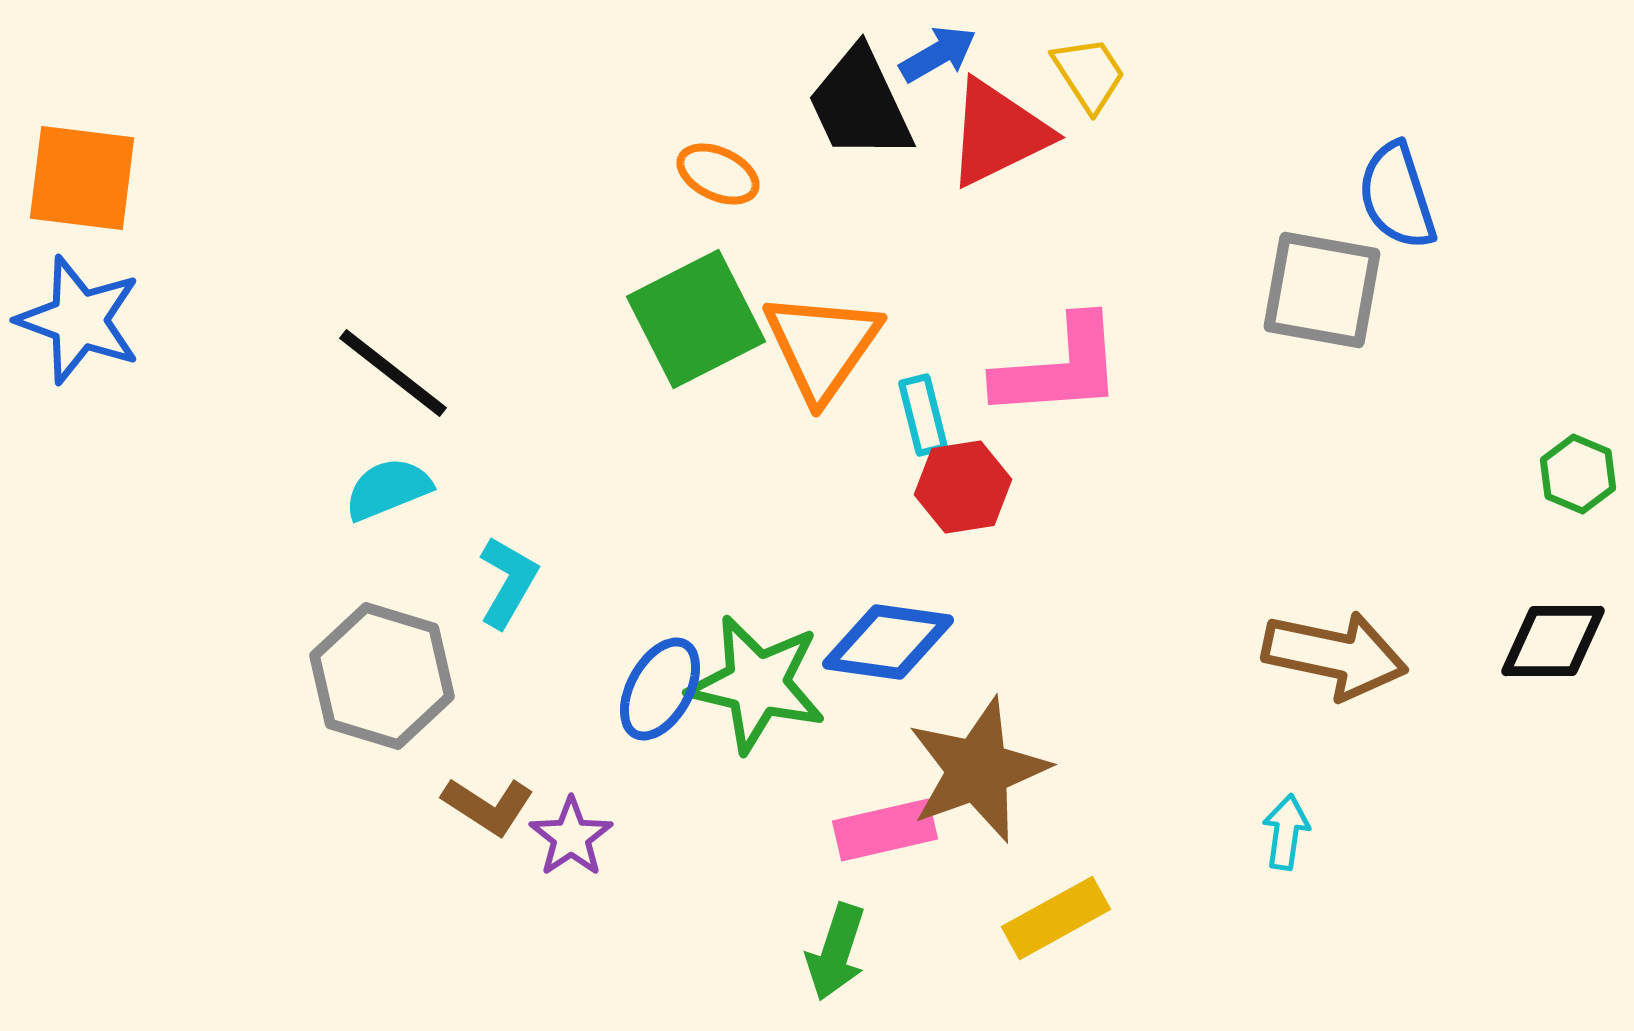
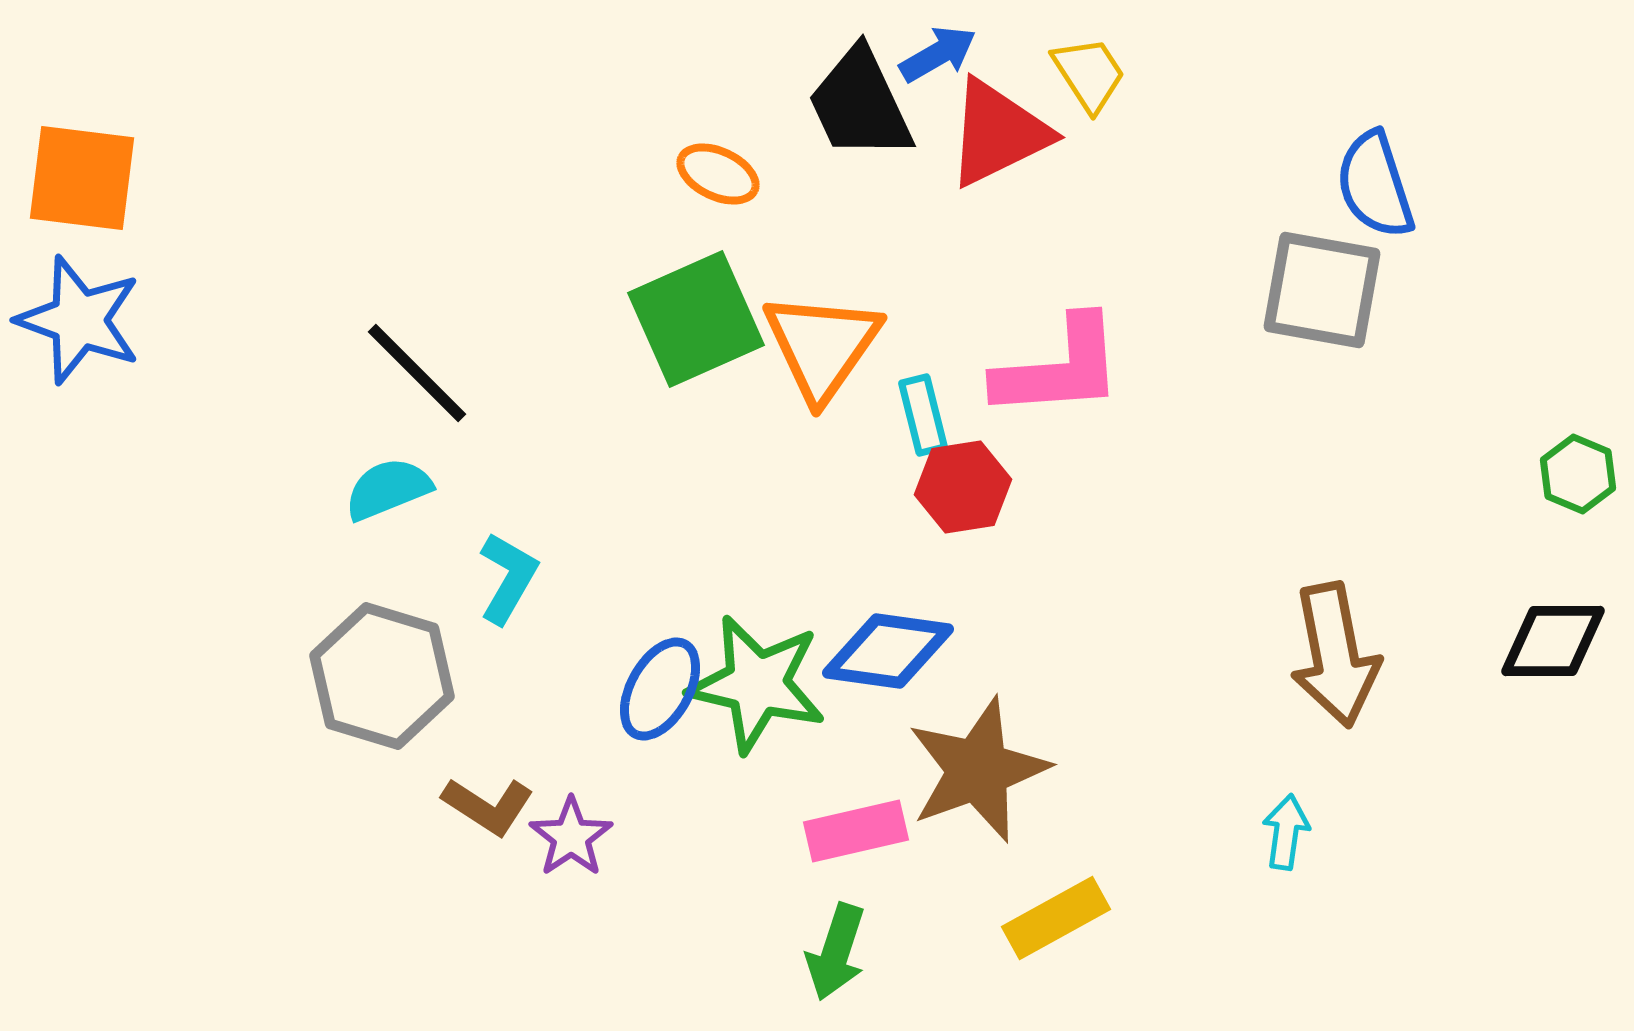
blue semicircle: moved 22 px left, 11 px up
green square: rotated 3 degrees clockwise
black line: moved 24 px right; rotated 7 degrees clockwise
cyan L-shape: moved 4 px up
blue diamond: moved 9 px down
brown arrow: rotated 67 degrees clockwise
pink rectangle: moved 29 px left, 1 px down
